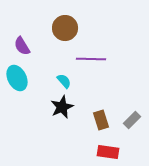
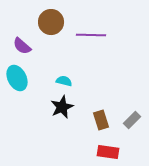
brown circle: moved 14 px left, 6 px up
purple semicircle: rotated 18 degrees counterclockwise
purple line: moved 24 px up
cyan semicircle: rotated 35 degrees counterclockwise
